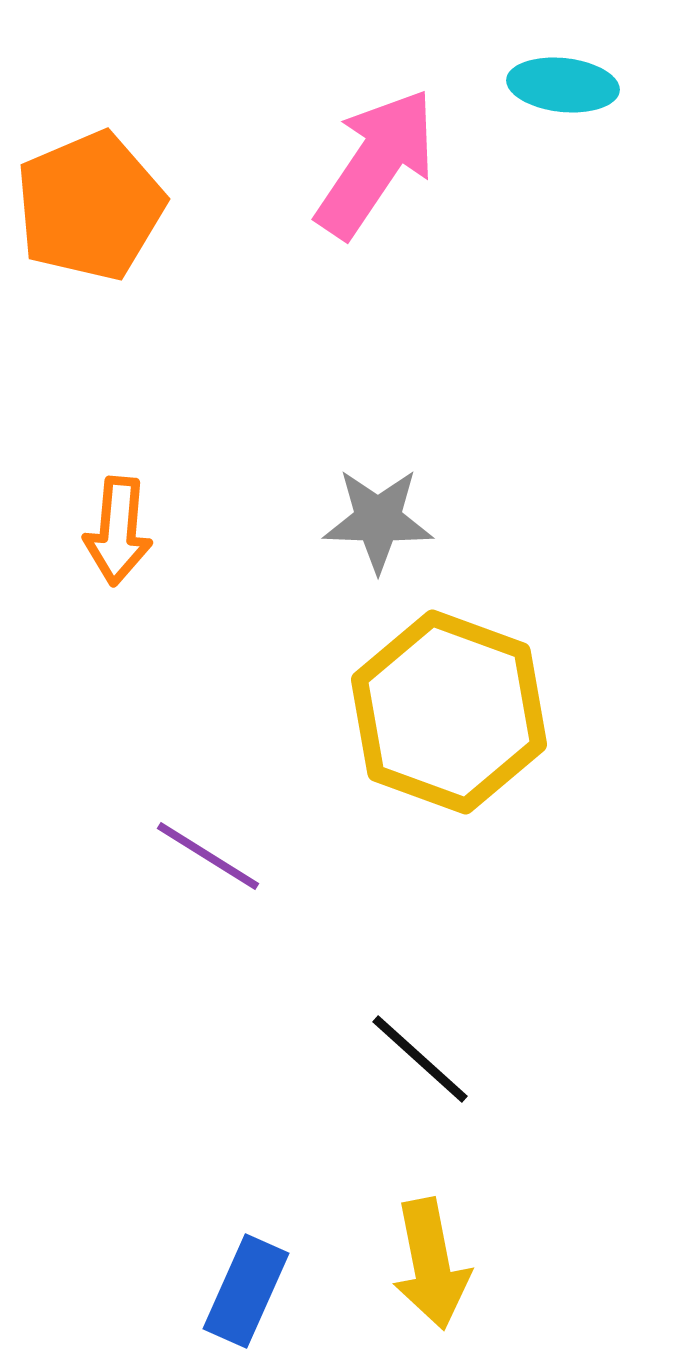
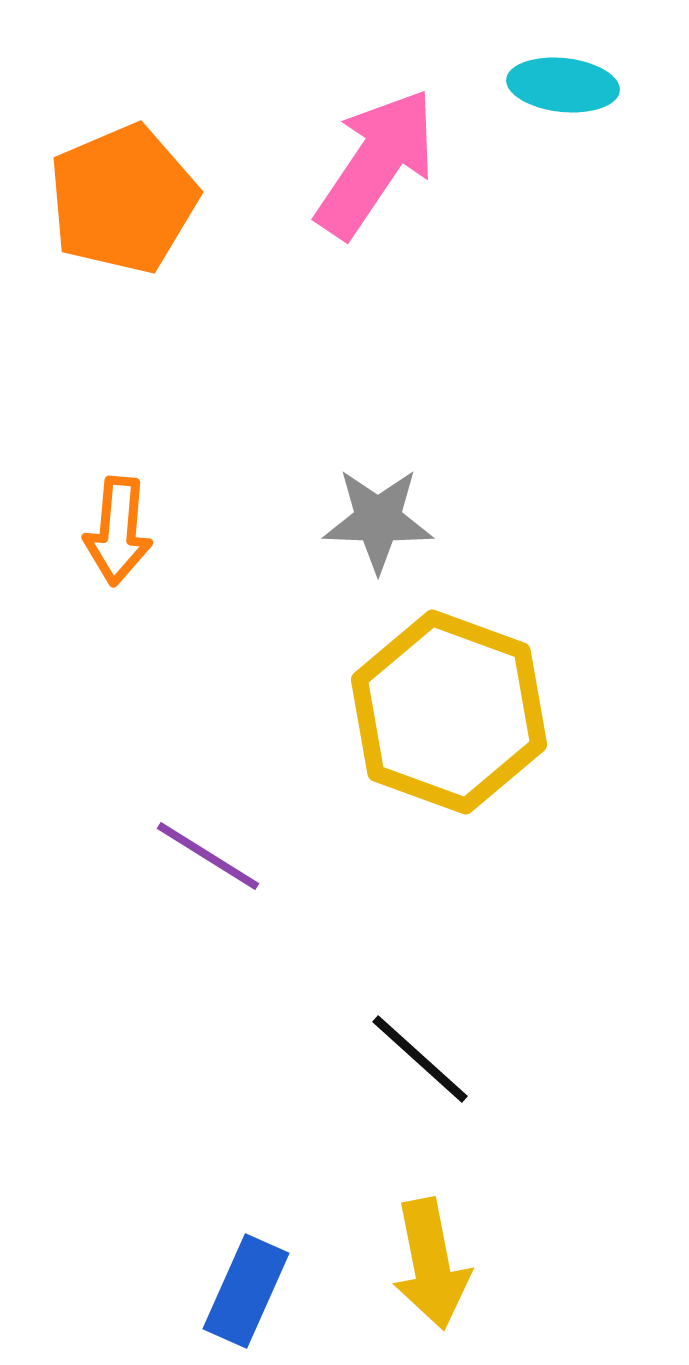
orange pentagon: moved 33 px right, 7 px up
